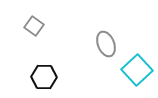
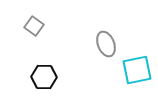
cyan square: rotated 32 degrees clockwise
